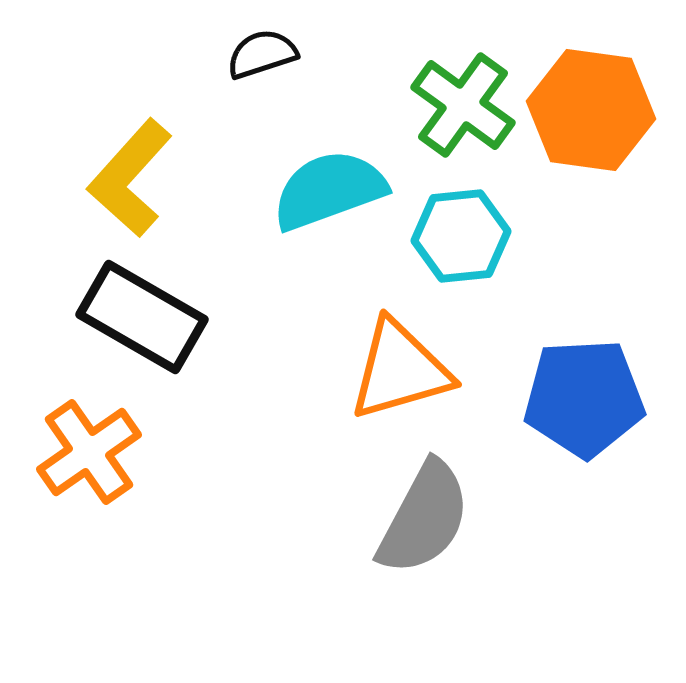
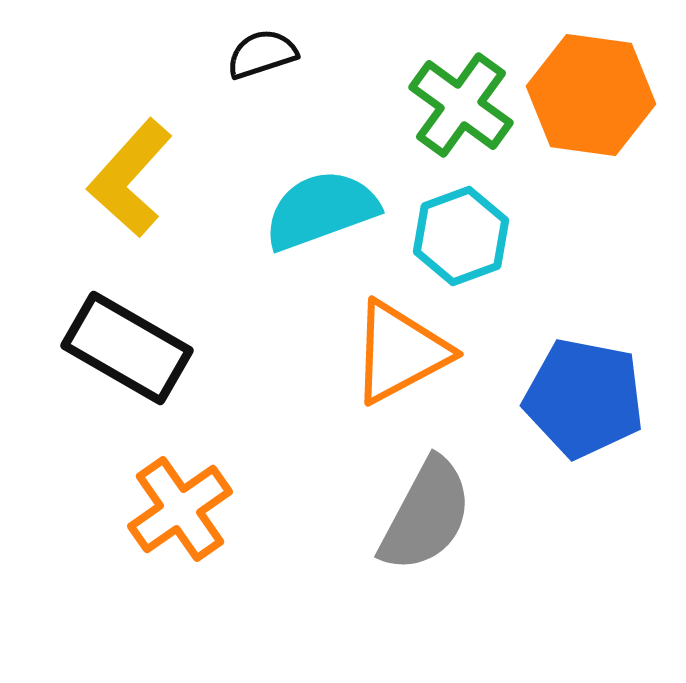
green cross: moved 2 px left
orange hexagon: moved 15 px up
cyan semicircle: moved 8 px left, 20 px down
cyan hexagon: rotated 14 degrees counterclockwise
black rectangle: moved 15 px left, 31 px down
orange triangle: moved 18 px up; rotated 12 degrees counterclockwise
blue pentagon: rotated 14 degrees clockwise
orange cross: moved 91 px right, 57 px down
gray semicircle: moved 2 px right, 3 px up
